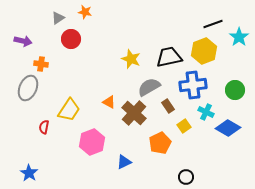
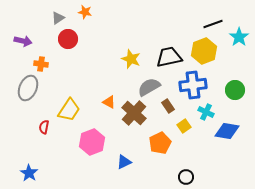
red circle: moved 3 px left
blue diamond: moved 1 px left, 3 px down; rotated 20 degrees counterclockwise
